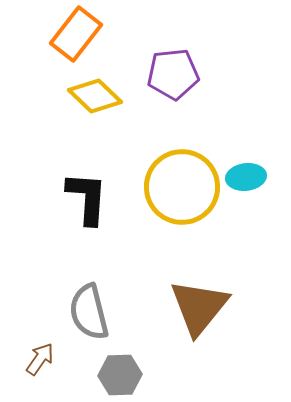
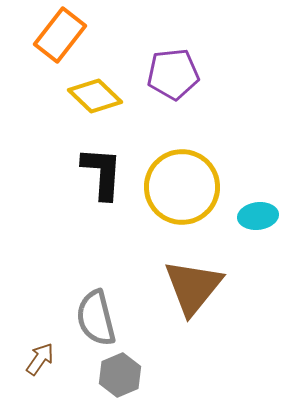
orange rectangle: moved 16 px left, 1 px down
cyan ellipse: moved 12 px right, 39 px down
black L-shape: moved 15 px right, 25 px up
brown triangle: moved 6 px left, 20 px up
gray semicircle: moved 7 px right, 6 px down
gray hexagon: rotated 21 degrees counterclockwise
